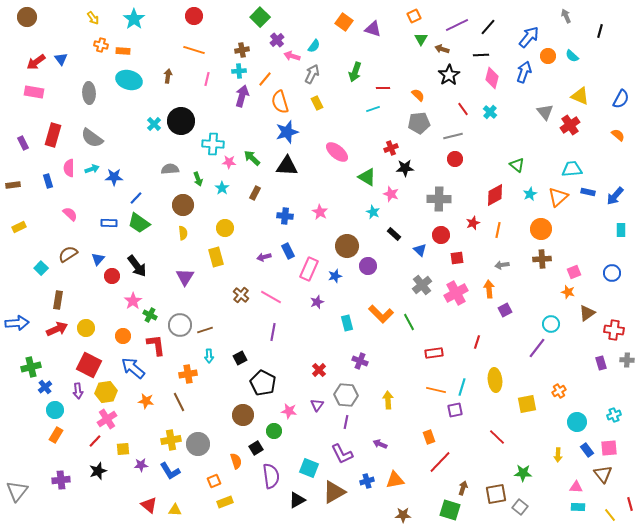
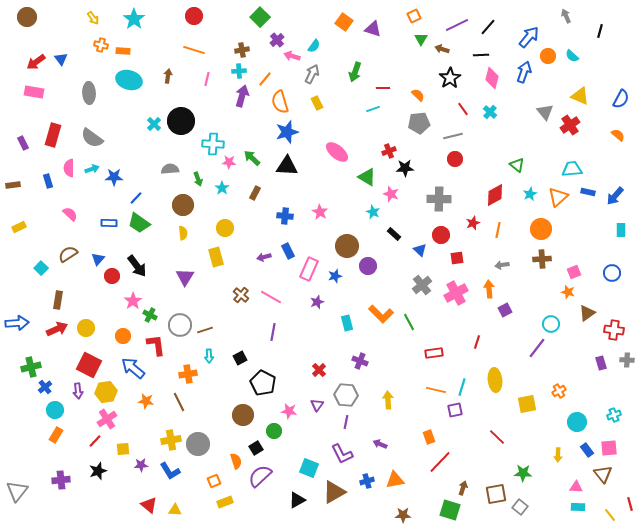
black star at (449, 75): moved 1 px right, 3 px down
red cross at (391, 148): moved 2 px left, 3 px down
purple semicircle at (271, 476): moved 11 px left; rotated 125 degrees counterclockwise
